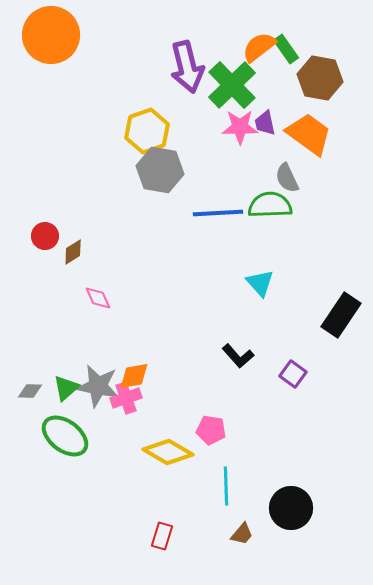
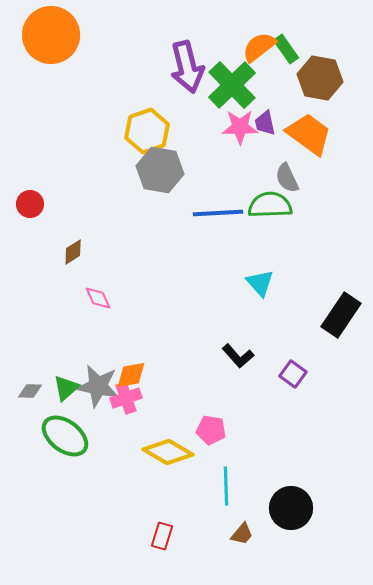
red circle: moved 15 px left, 32 px up
orange diamond: moved 3 px left, 1 px up
